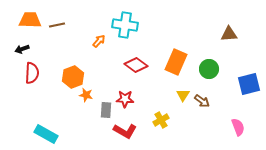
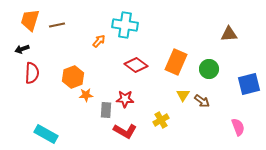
orange trapezoid: rotated 75 degrees counterclockwise
orange star: rotated 16 degrees counterclockwise
